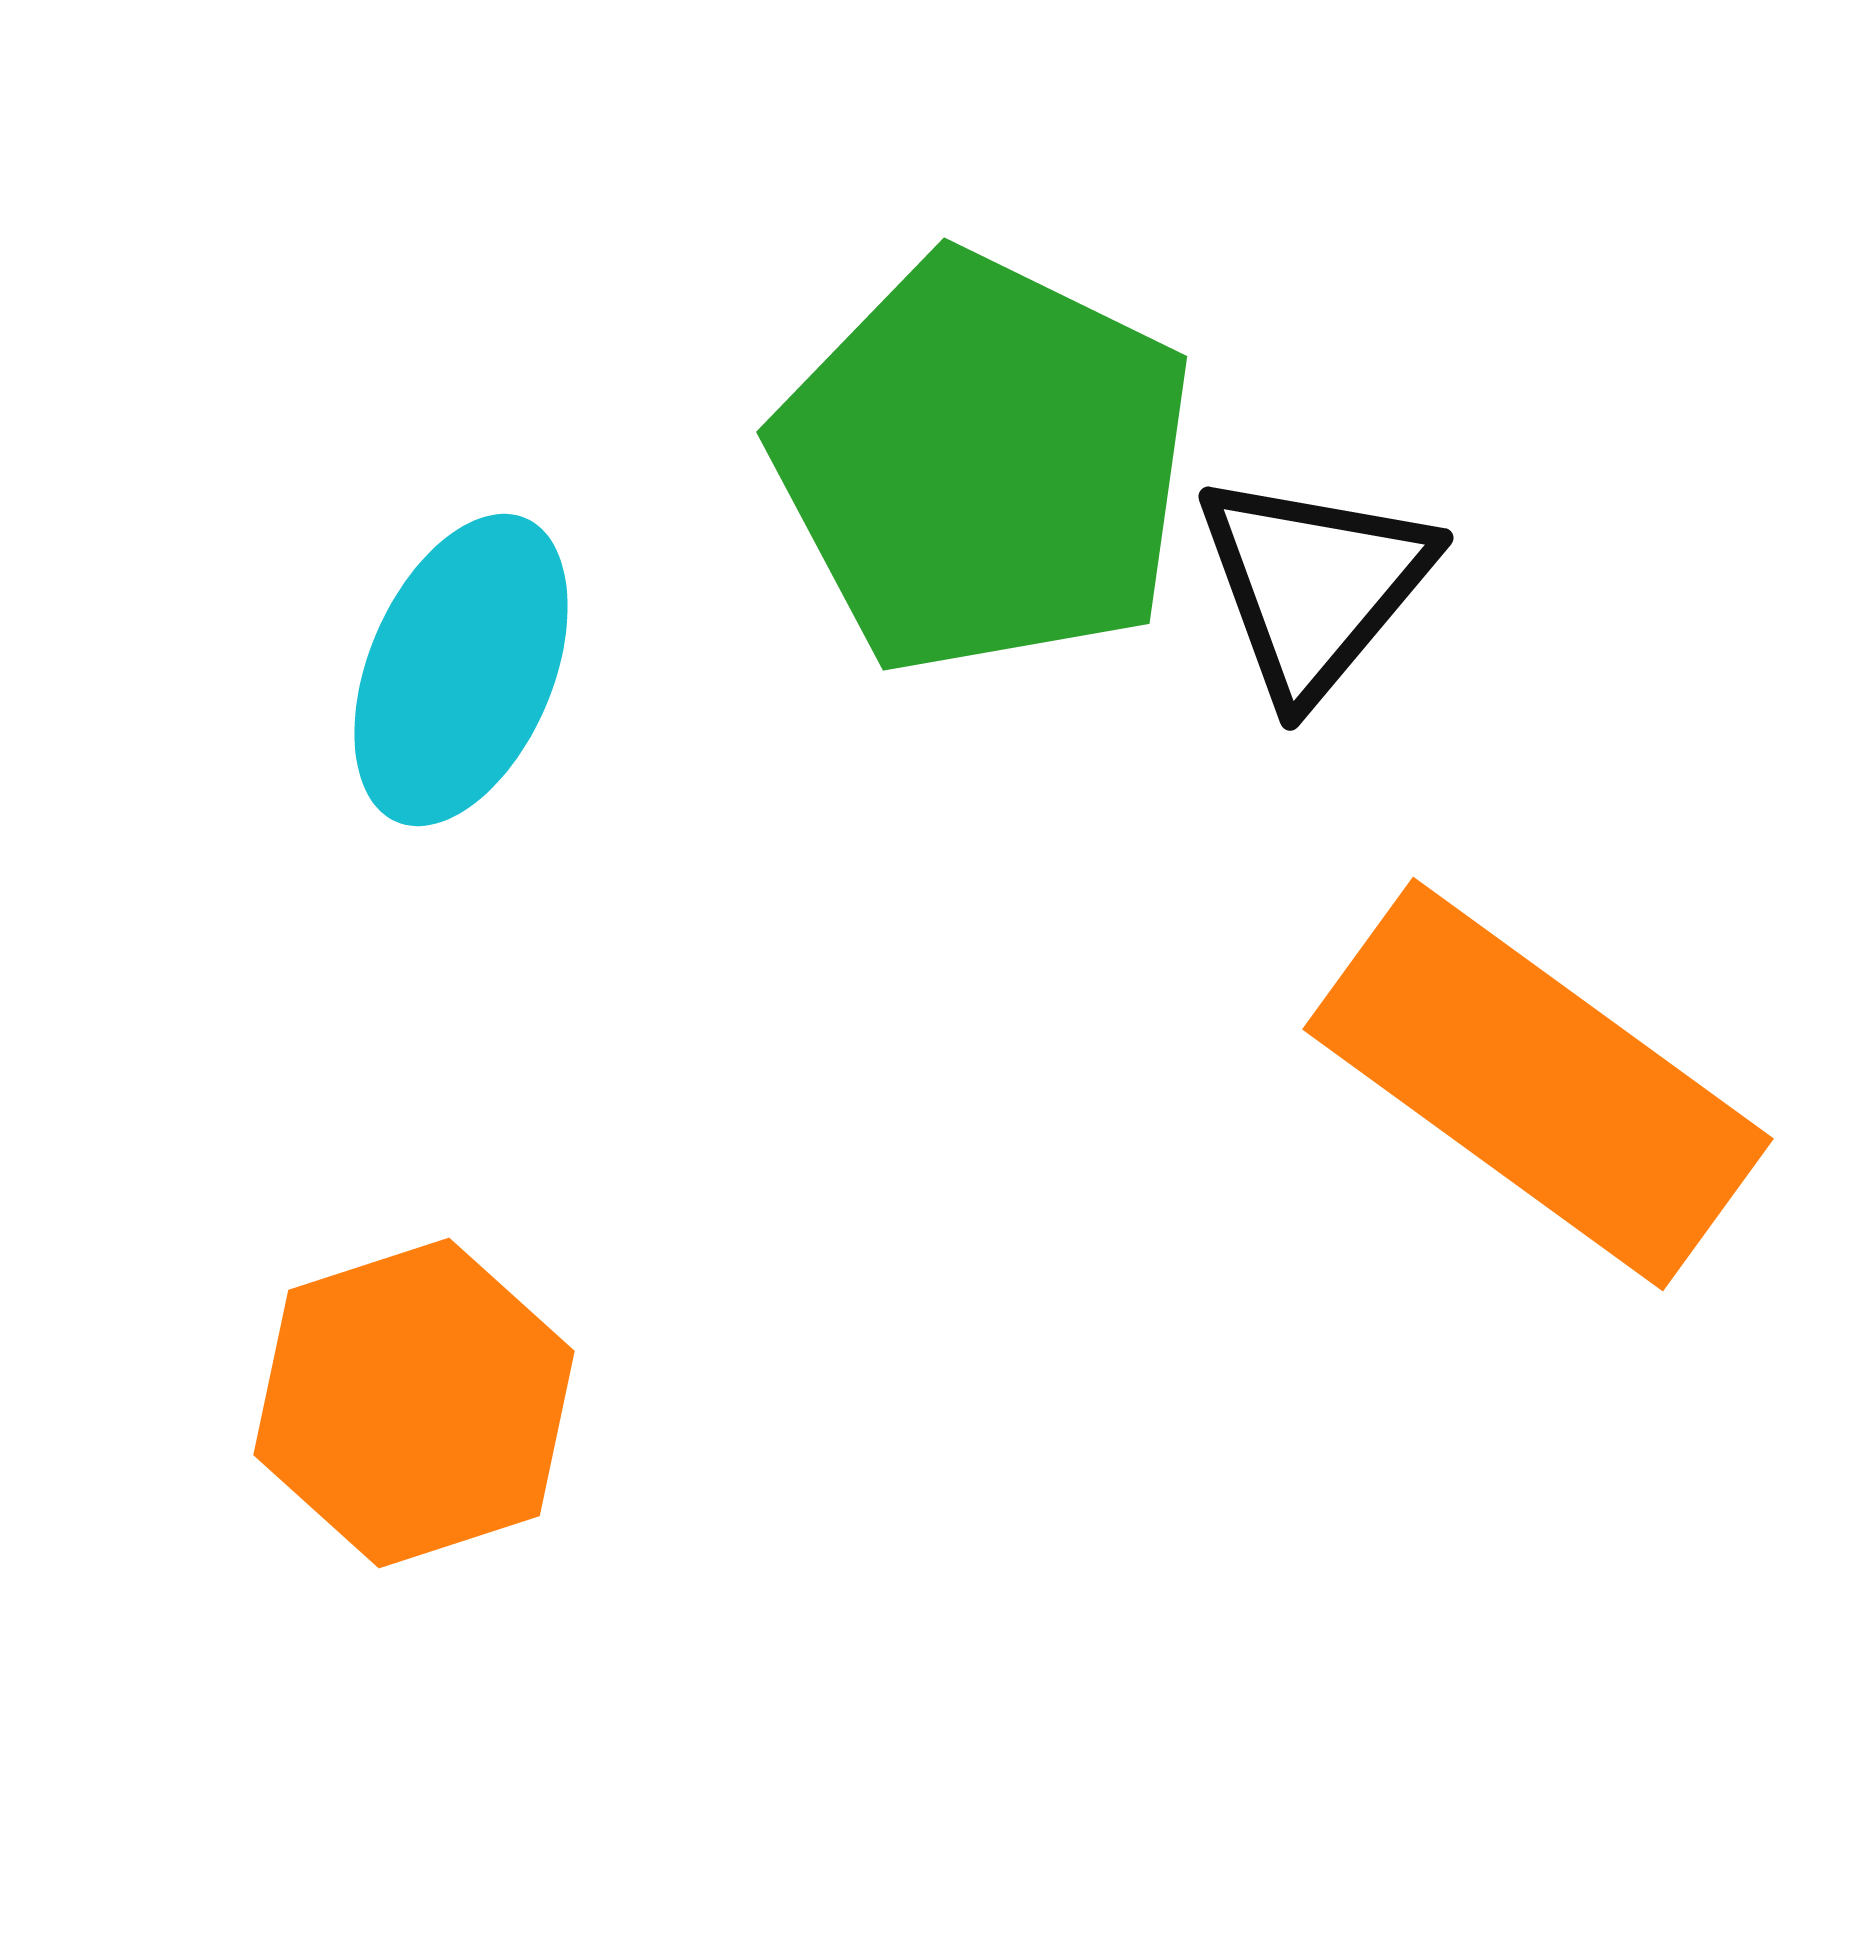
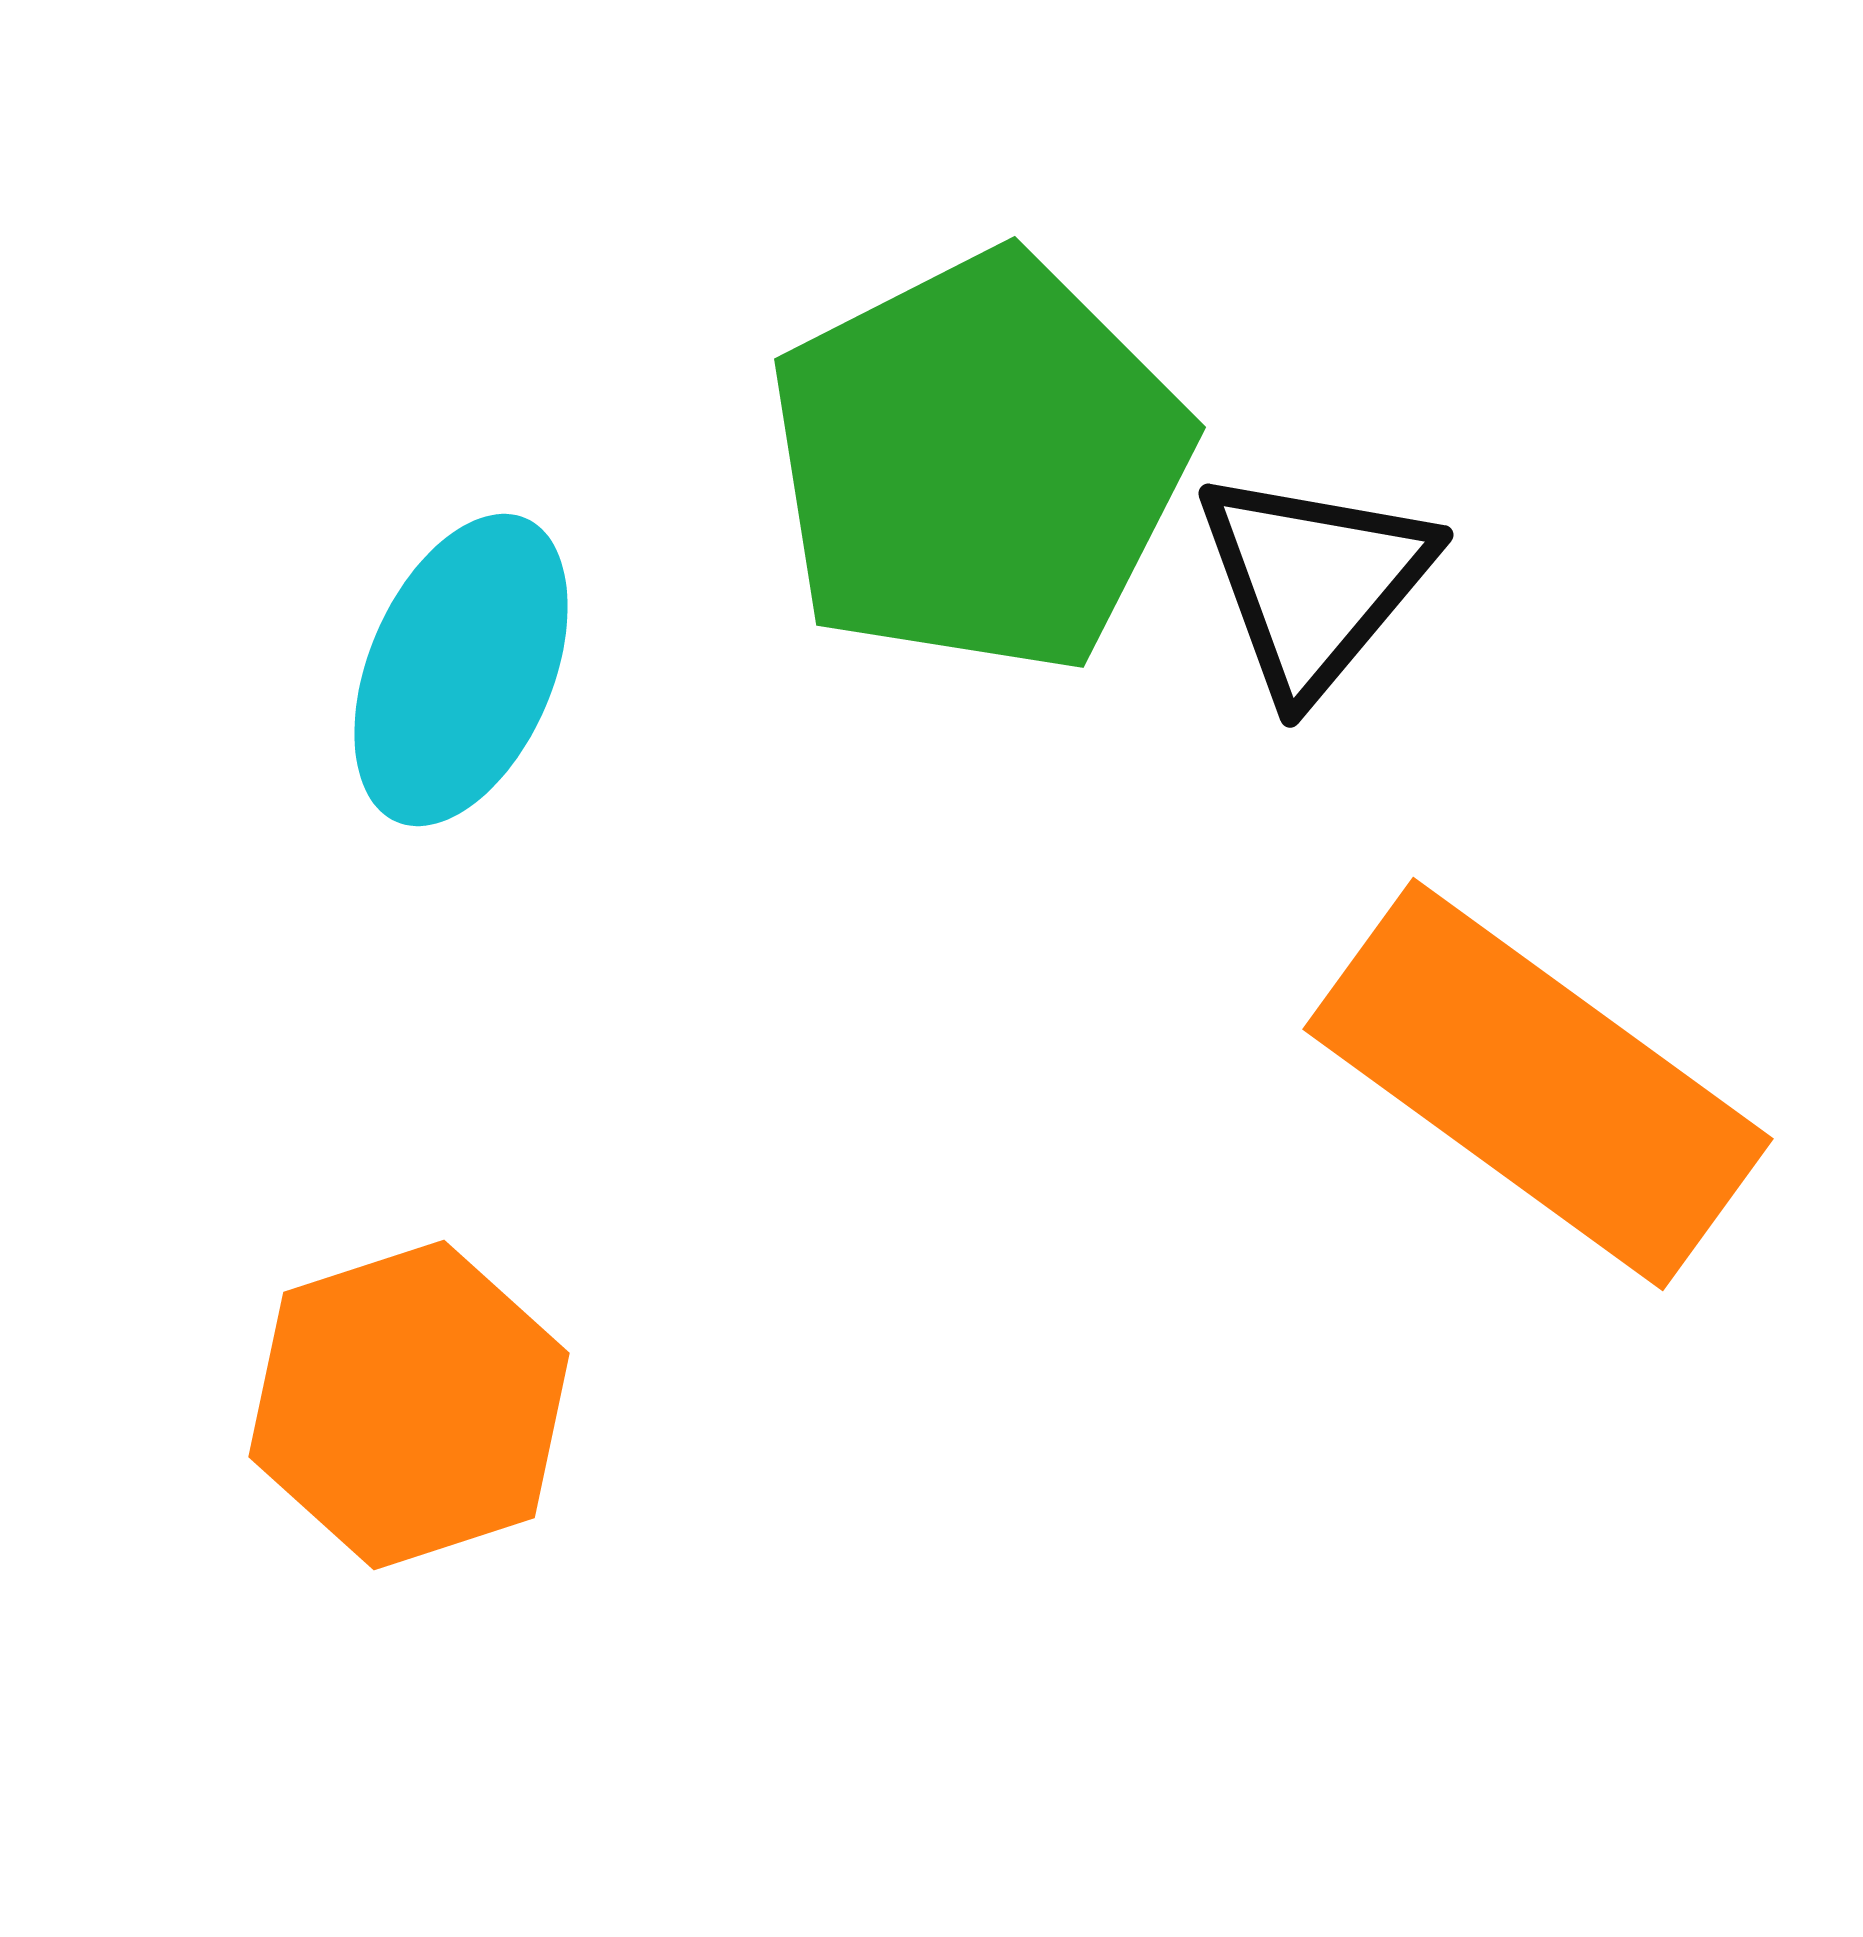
green pentagon: moved 5 px left, 1 px up; rotated 19 degrees clockwise
black triangle: moved 3 px up
orange hexagon: moved 5 px left, 2 px down
